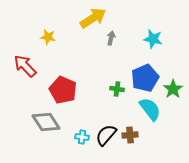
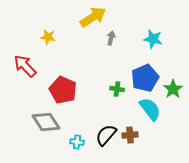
yellow arrow: moved 1 px up
cyan cross: moved 5 px left, 5 px down
